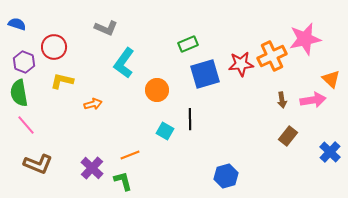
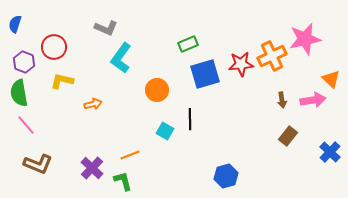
blue semicircle: moved 2 px left; rotated 90 degrees counterclockwise
cyan L-shape: moved 3 px left, 5 px up
